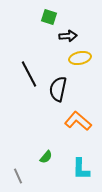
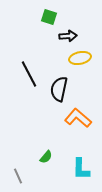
black semicircle: moved 1 px right
orange L-shape: moved 3 px up
